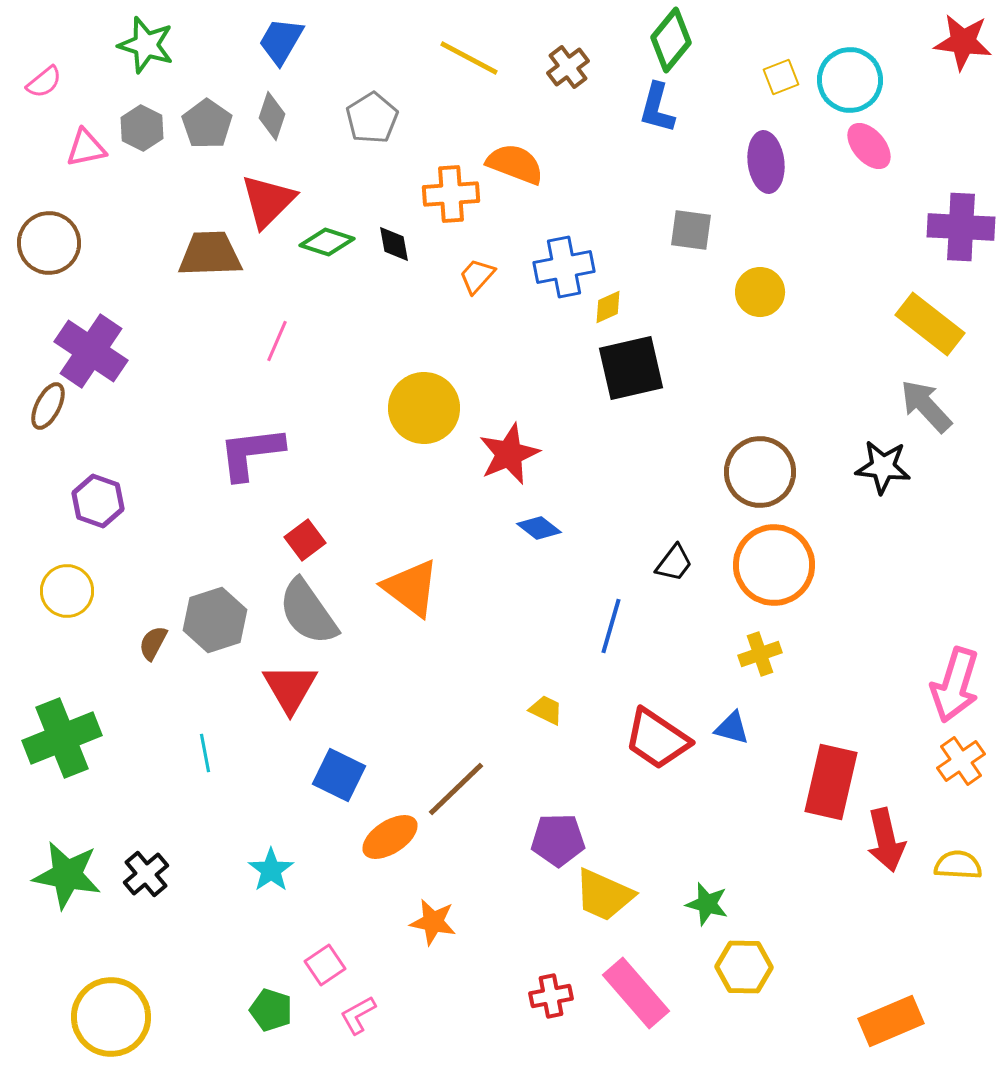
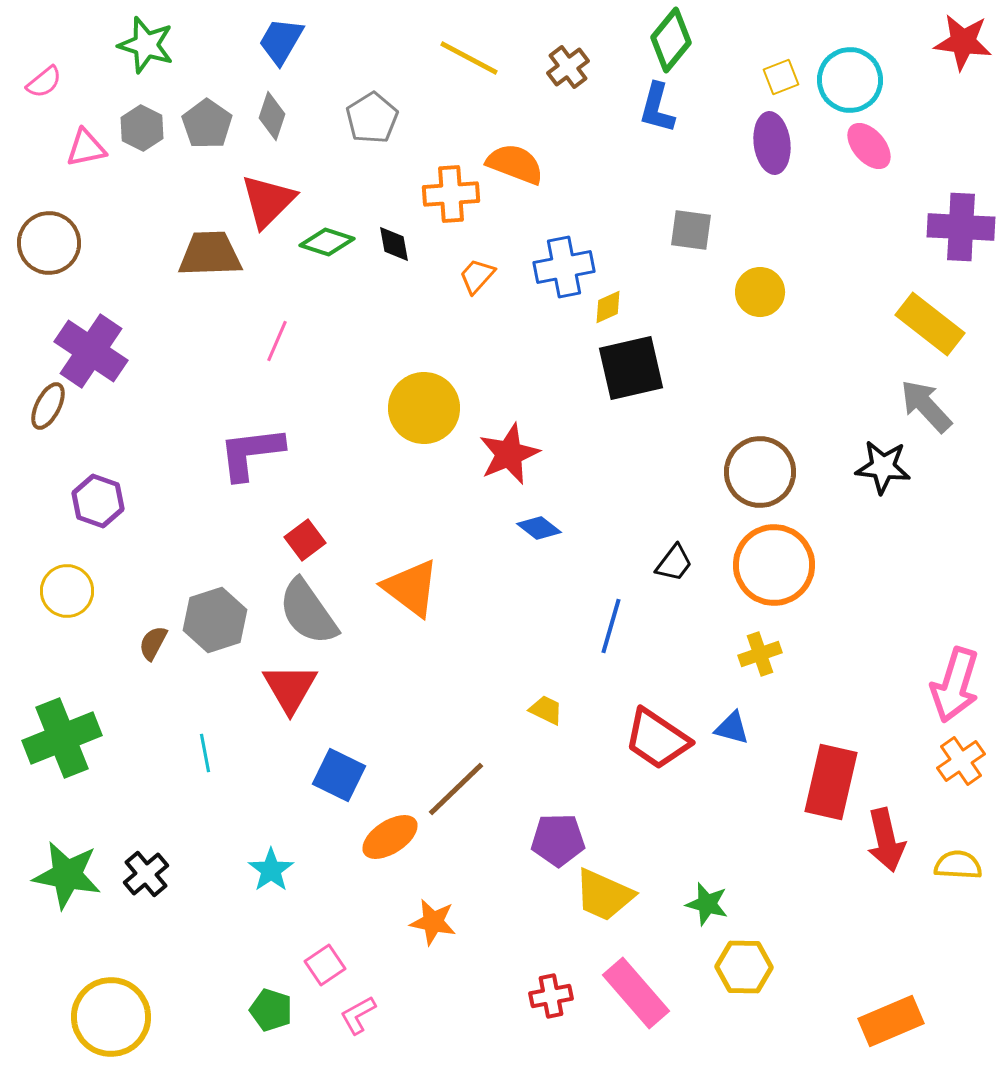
purple ellipse at (766, 162): moved 6 px right, 19 px up
